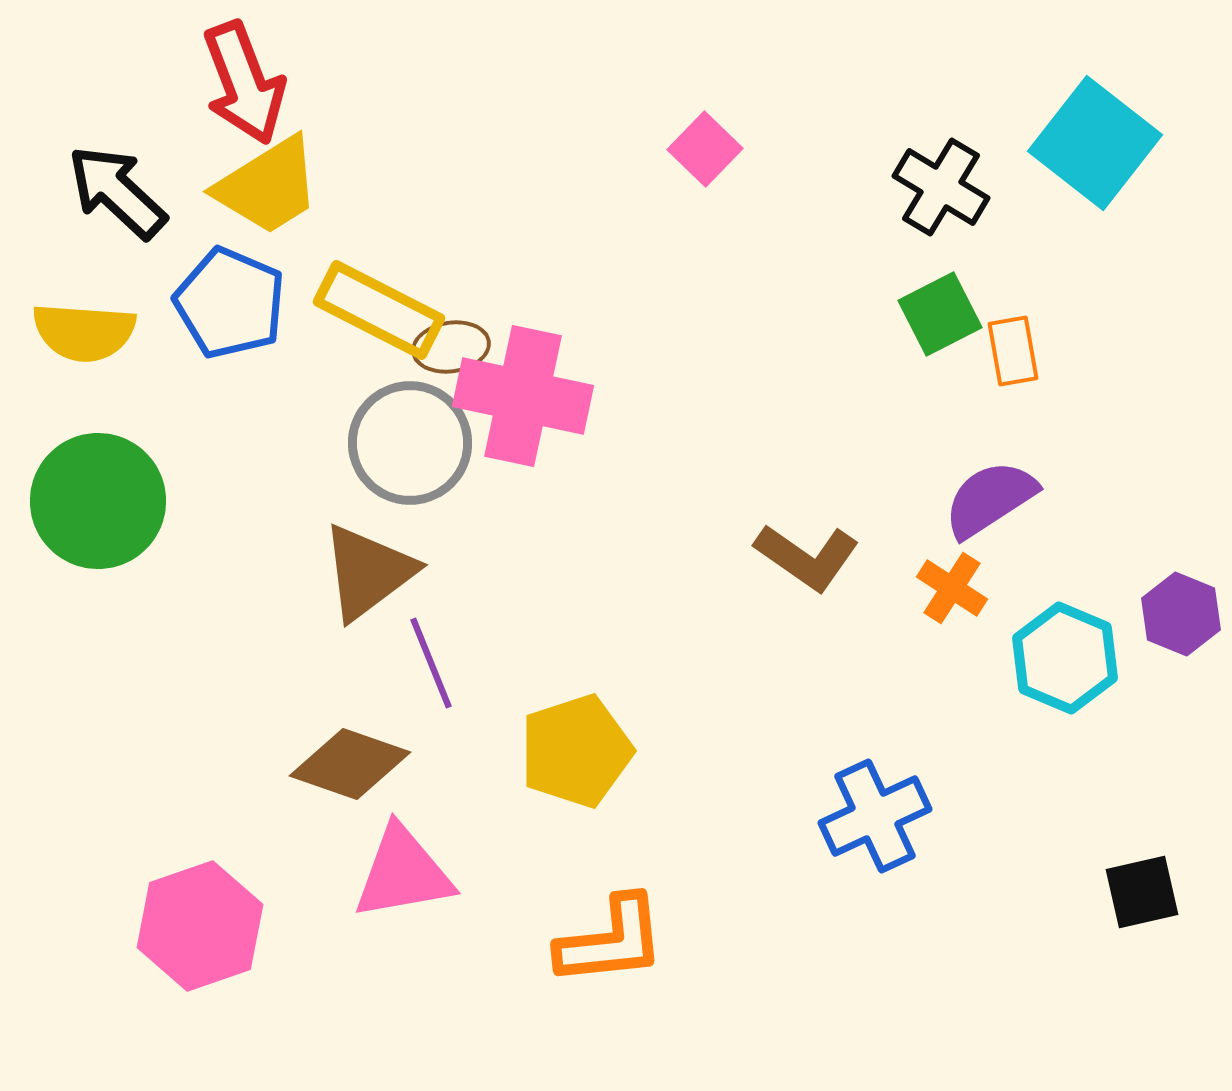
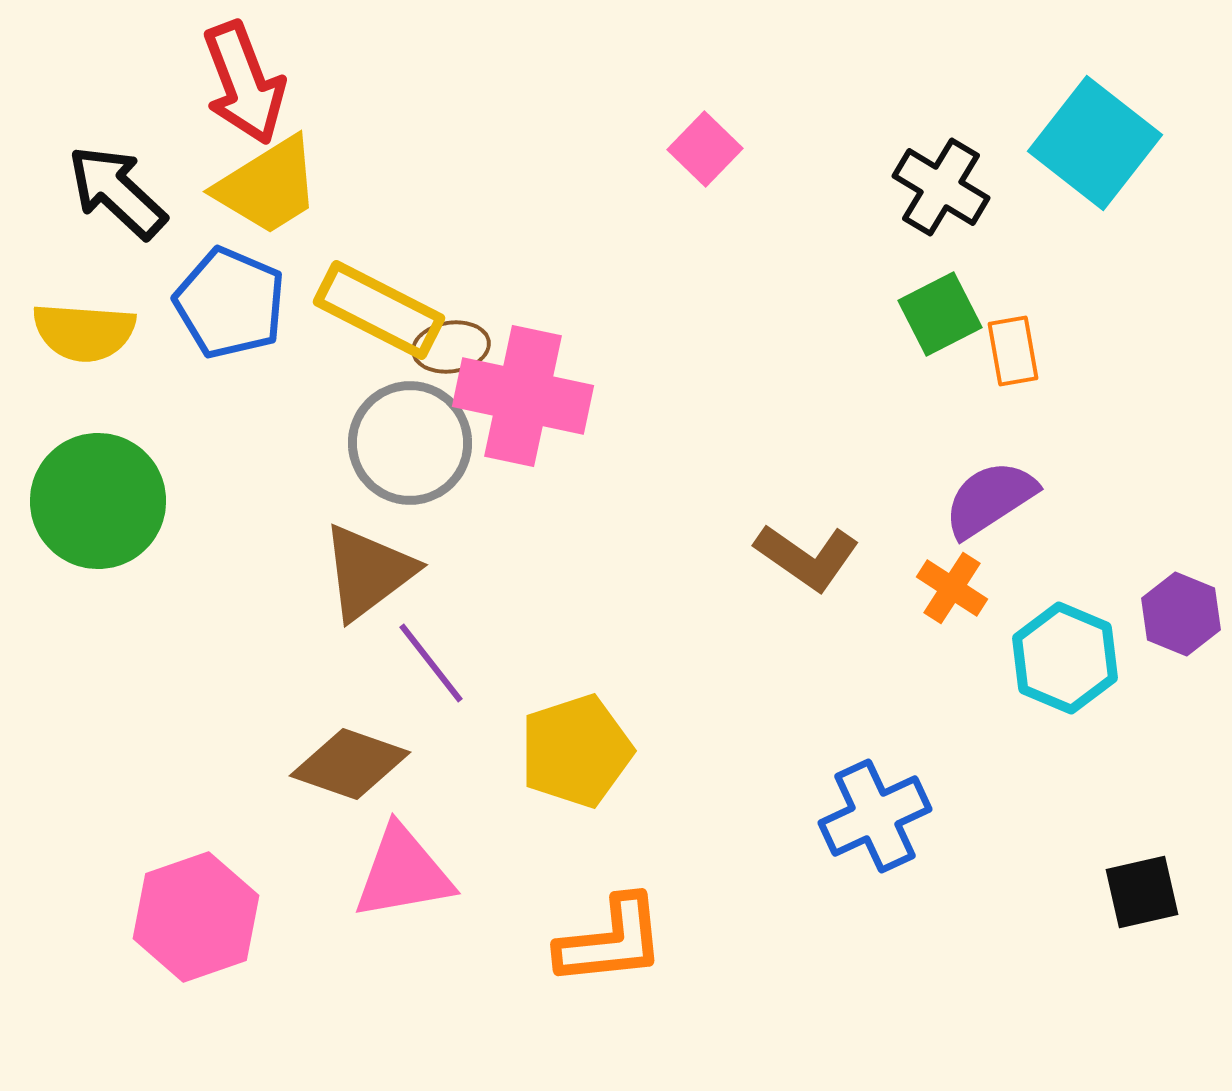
purple line: rotated 16 degrees counterclockwise
pink hexagon: moved 4 px left, 9 px up
